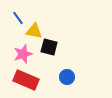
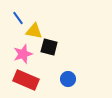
blue circle: moved 1 px right, 2 px down
